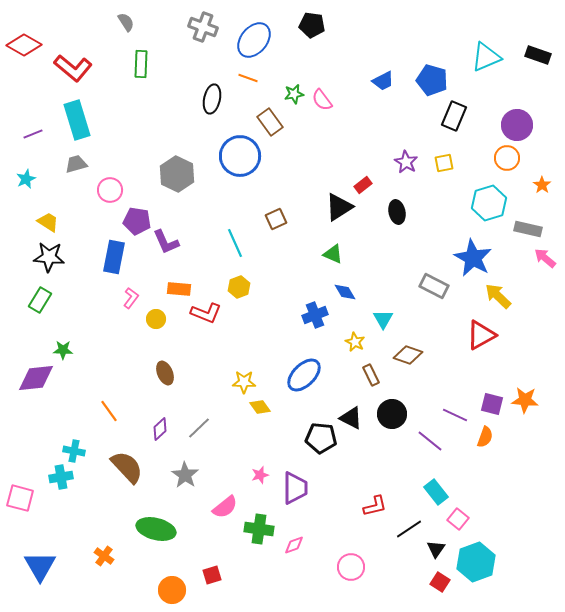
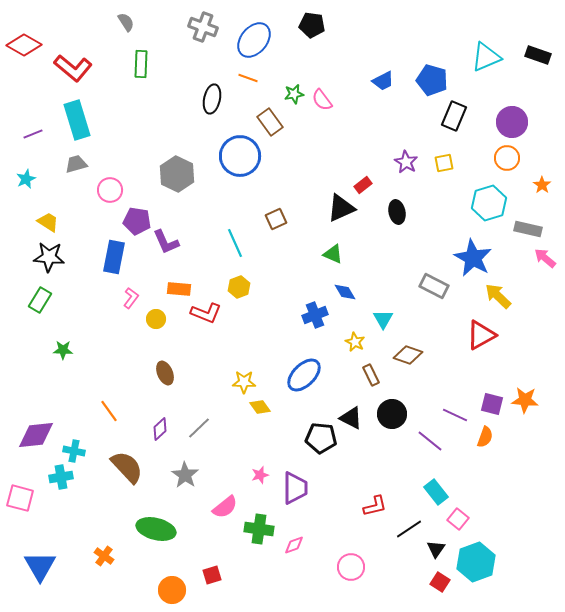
purple circle at (517, 125): moved 5 px left, 3 px up
black triangle at (339, 207): moved 2 px right, 1 px down; rotated 8 degrees clockwise
purple diamond at (36, 378): moved 57 px down
